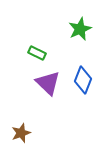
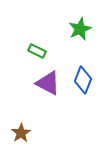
green rectangle: moved 2 px up
purple triangle: rotated 16 degrees counterclockwise
brown star: rotated 12 degrees counterclockwise
